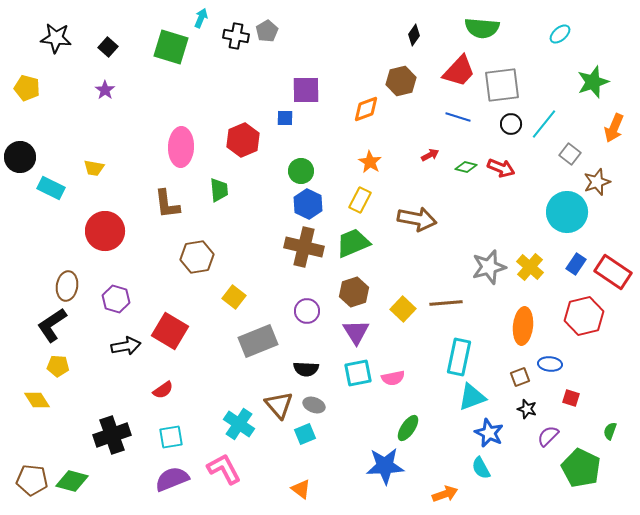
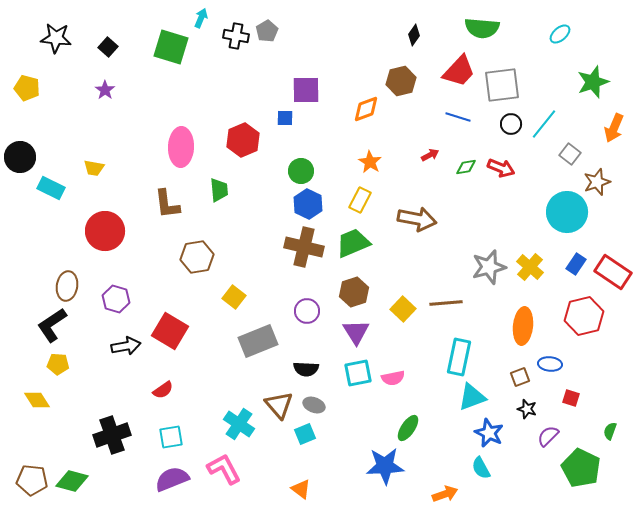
green diamond at (466, 167): rotated 25 degrees counterclockwise
yellow pentagon at (58, 366): moved 2 px up
